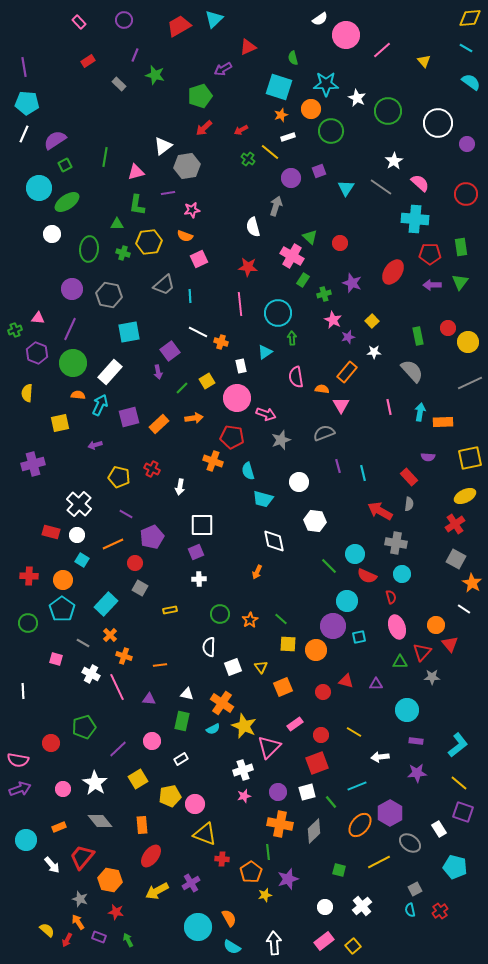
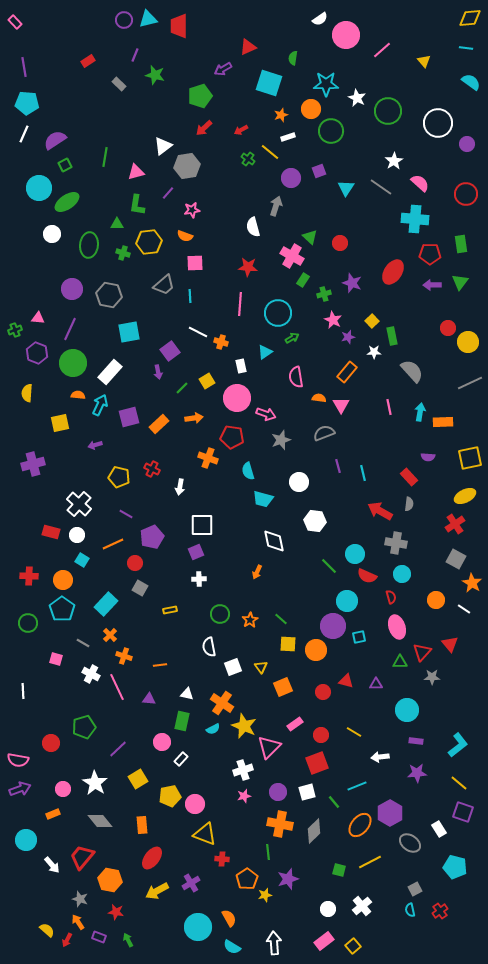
cyan triangle at (214, 19): moved 66 px left; rotated 30 degrees clockwise
pink rectangle at (79, 22): moved 64 px left
red trapezoid at (179, 26): rotated 60 degrees counterclockwise
cyan line at (466, 48): rotated 24 degrees counterclockwise
green semicircle at (293, 58): rotated 24 degrees clockwise
cyan square at (279, 87): moved 10 px left, 4 px up
purple line at (168, 193): rotated 40 degrees counterclockwise
green rectangle at (461, 247): moved 3 px up
green ellipse at (89, 249): moved 4 px up
pink square at (199, 259): moved 4 px left, 4 px down; rotated 24 degrees clockwise
pink line at (240, 304): rotated 10 degrees clockwise
green rectangle at (418, 336): moved 26 px left
green arrow at (292, 338): rotated 64 degrees clockwise
orange semicircle at (322, 389): moved 3 px left, 9 px down
orange cross at (213, 461): moved 5 px left, 3 px up
orange circle at (436, 625): moved 25 px up
white semicircle at (209, 647): rotated 12 degrees counterclockwise
pink circle at (152, 741): moved 10 px right, 1 px down
white rectangle at (181, 759): rotated 16 degrees counterclockwise
green line at (331, 802): moved 3 px right
orange rectangle at (59, 827): moved 6 px left, 13 px up
red ellipse at (151, 856): moved 1 px right, 2 px down
yellow line at (379, 862): moved 9 px left
orange pentagon at (251, 872): moved 4 px left, 7 px down
white circle at (325, 907): moved 3 px right, 2 px down
